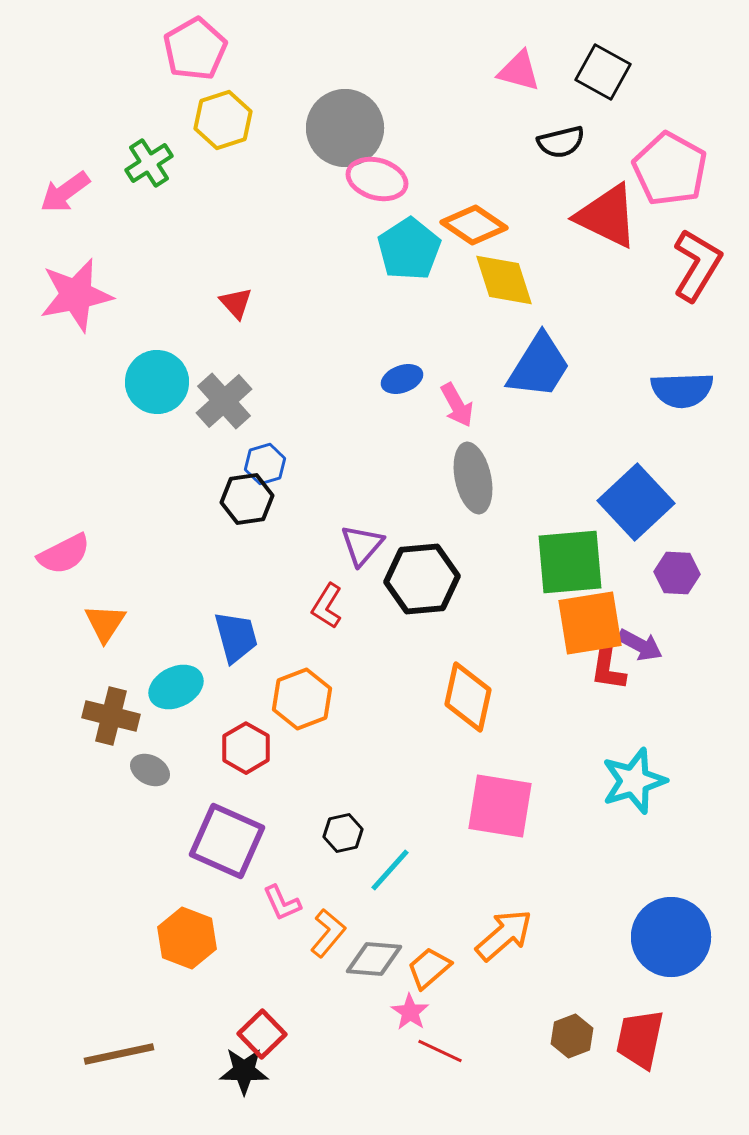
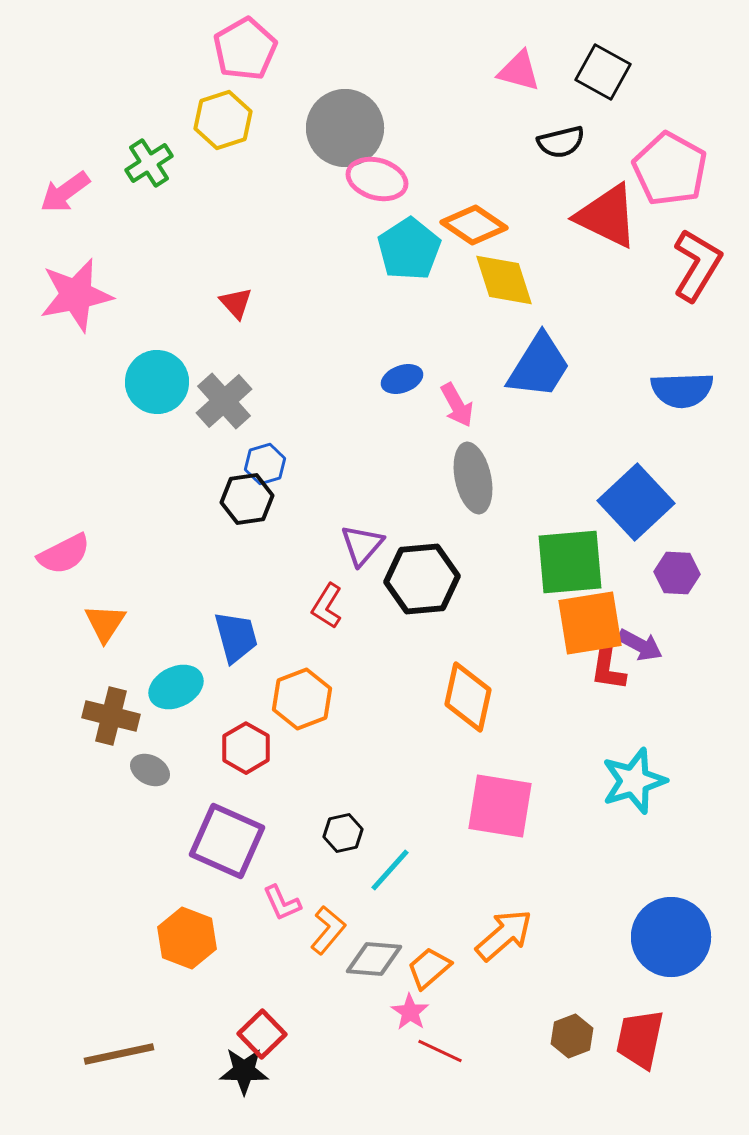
pink pentagon at (195, 49): moved 50 px right
orange L-shape at (328, 933): moved 3 px up
